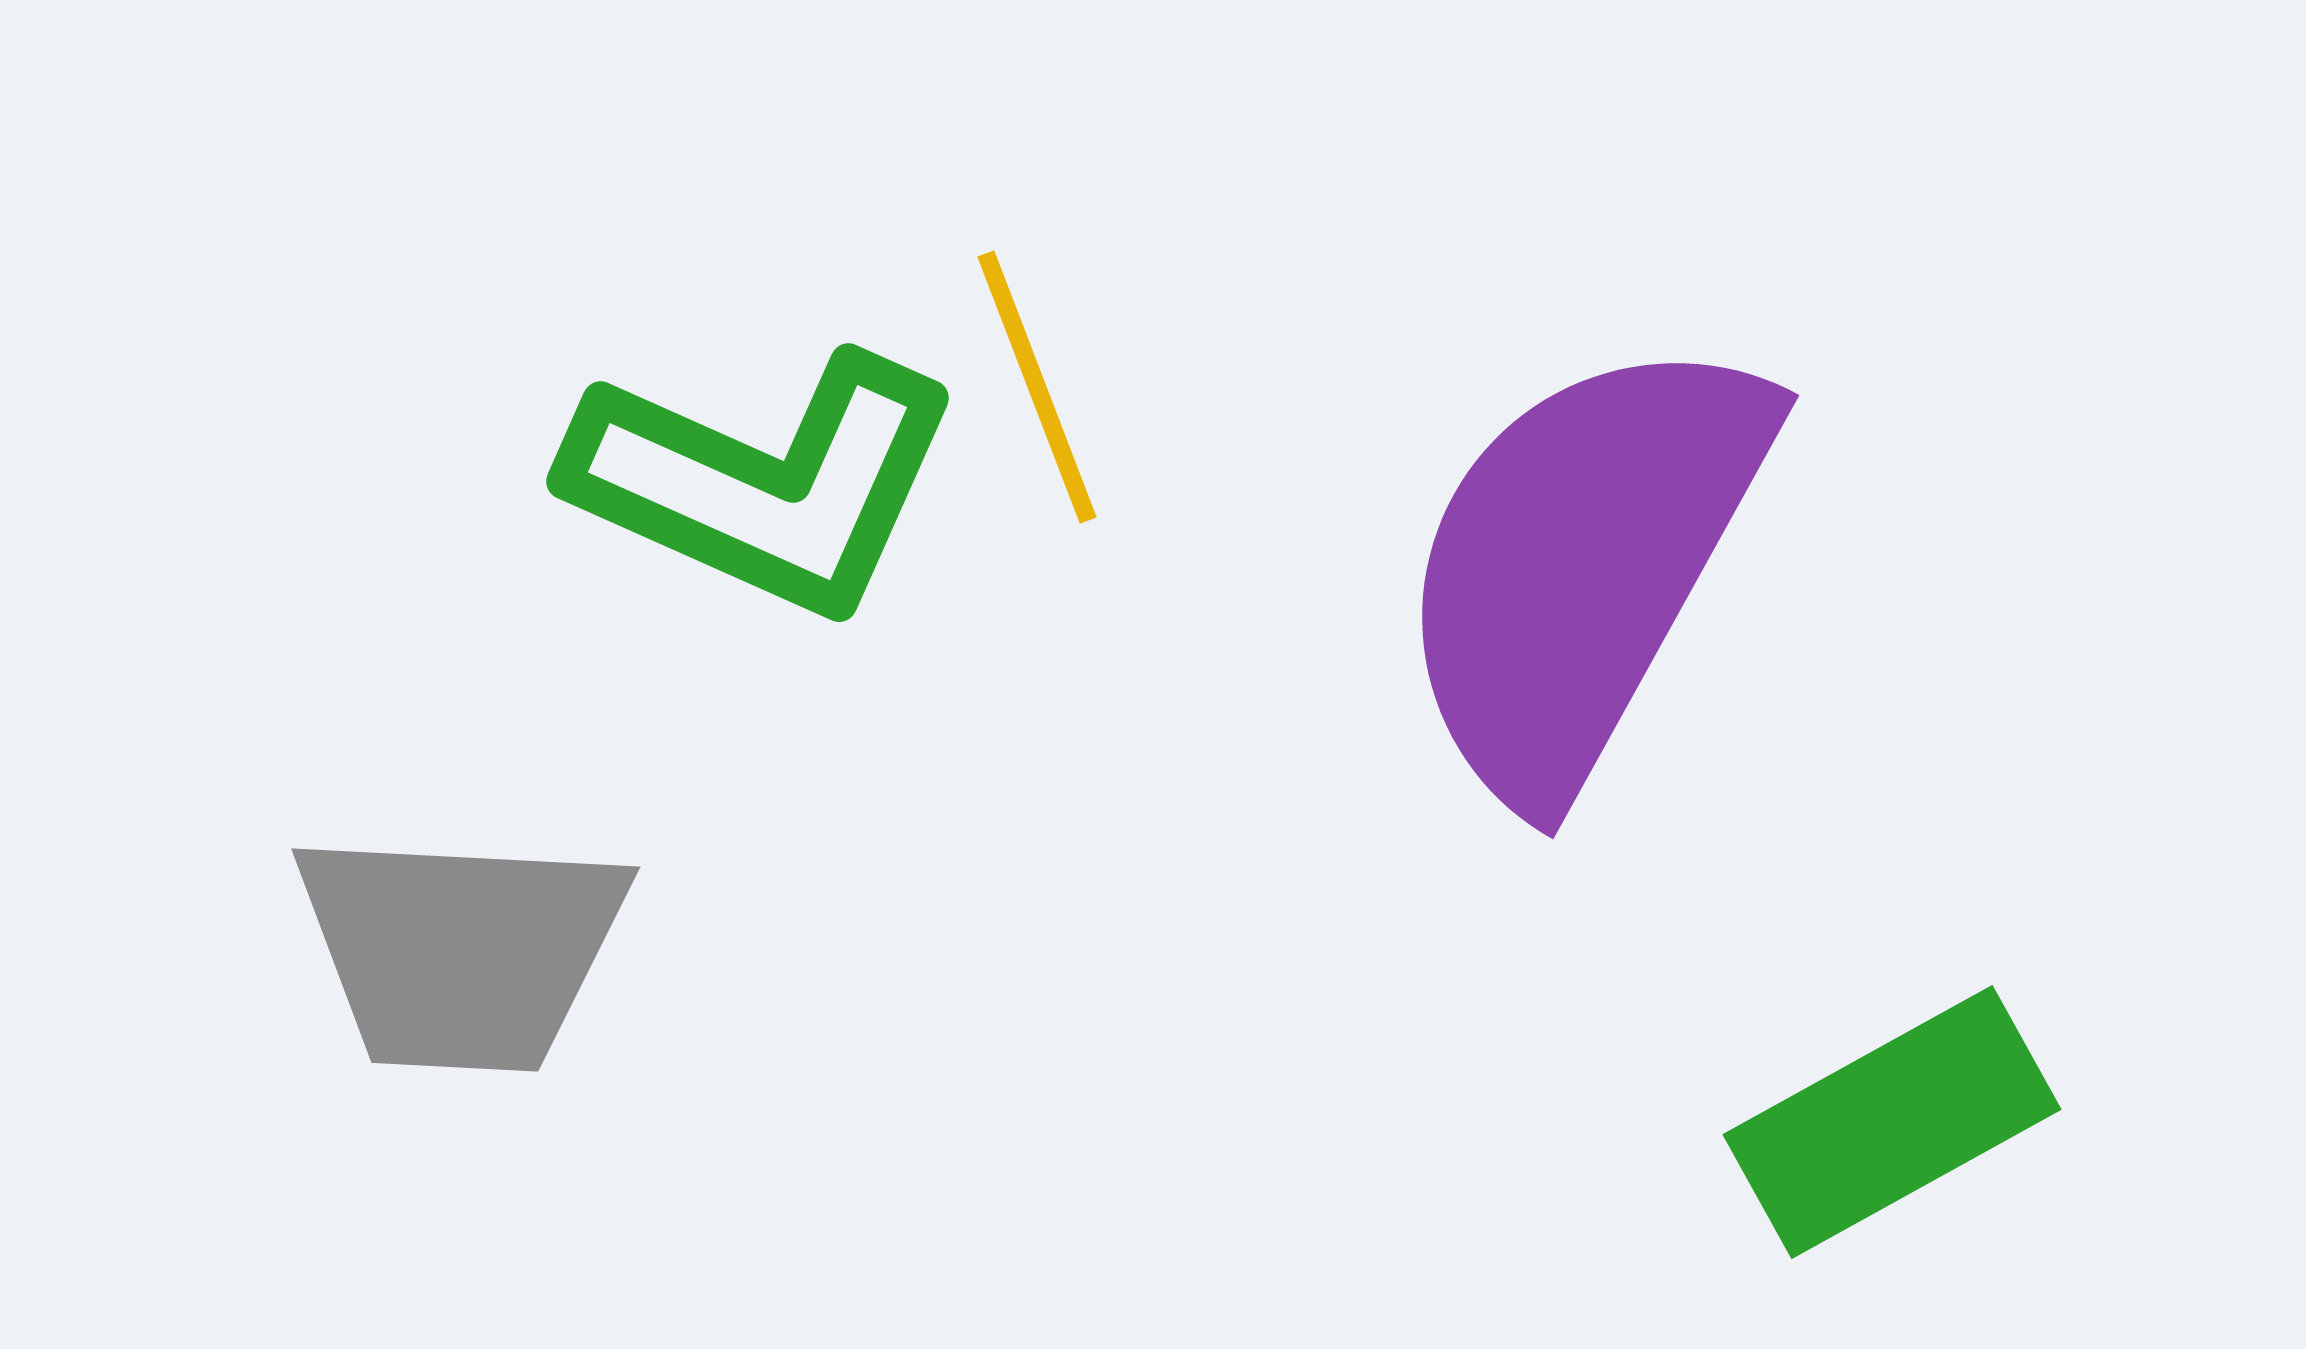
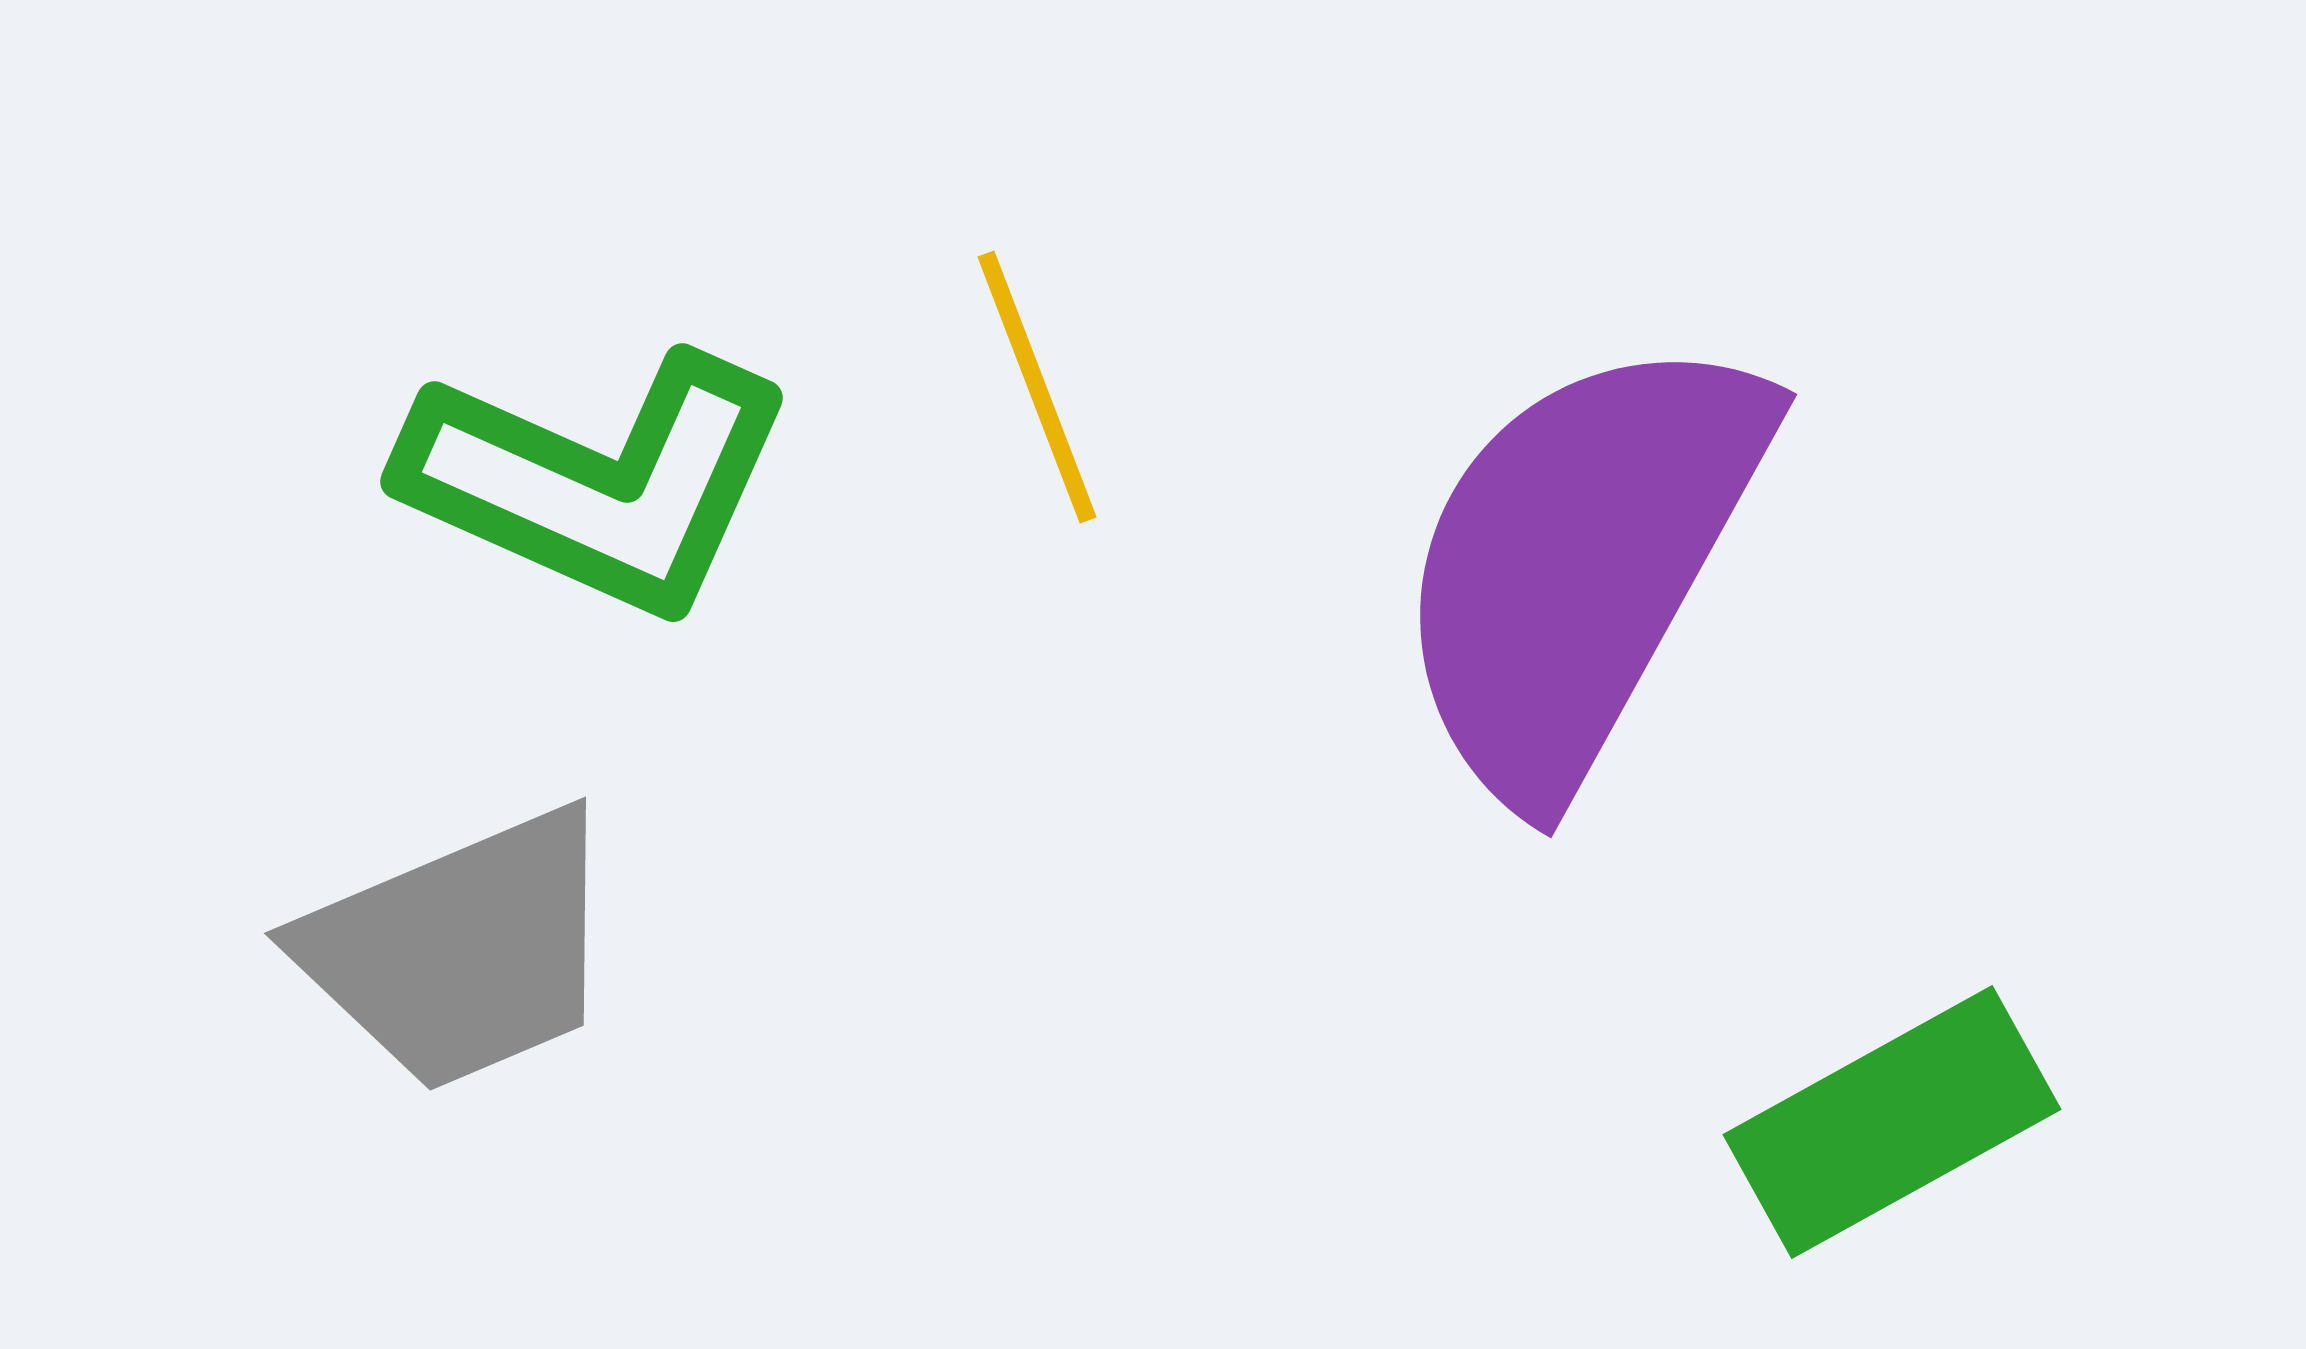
green L-shape: moved 166 px left
purple semicircle: moved 2 px left, 1 px up
gray trapezoid: rotated 26 degrees counterclockwise
